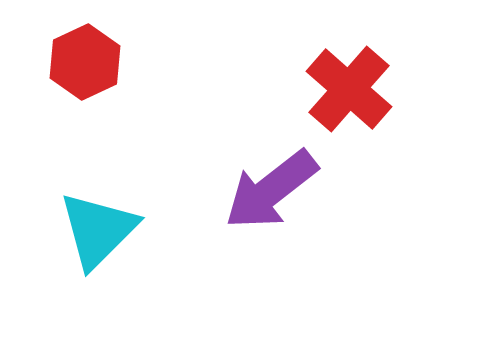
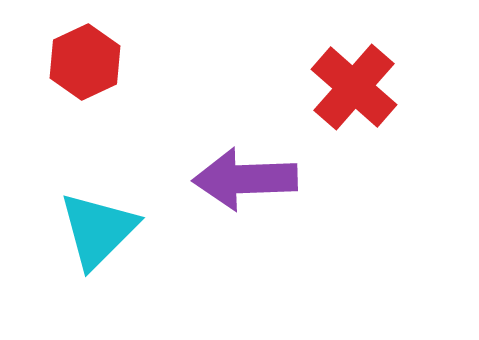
red cross: moved 5 px right, 2 px up
purple arrow: moved 26 px left, 11 px up; rotated 36 degrees clockwise
